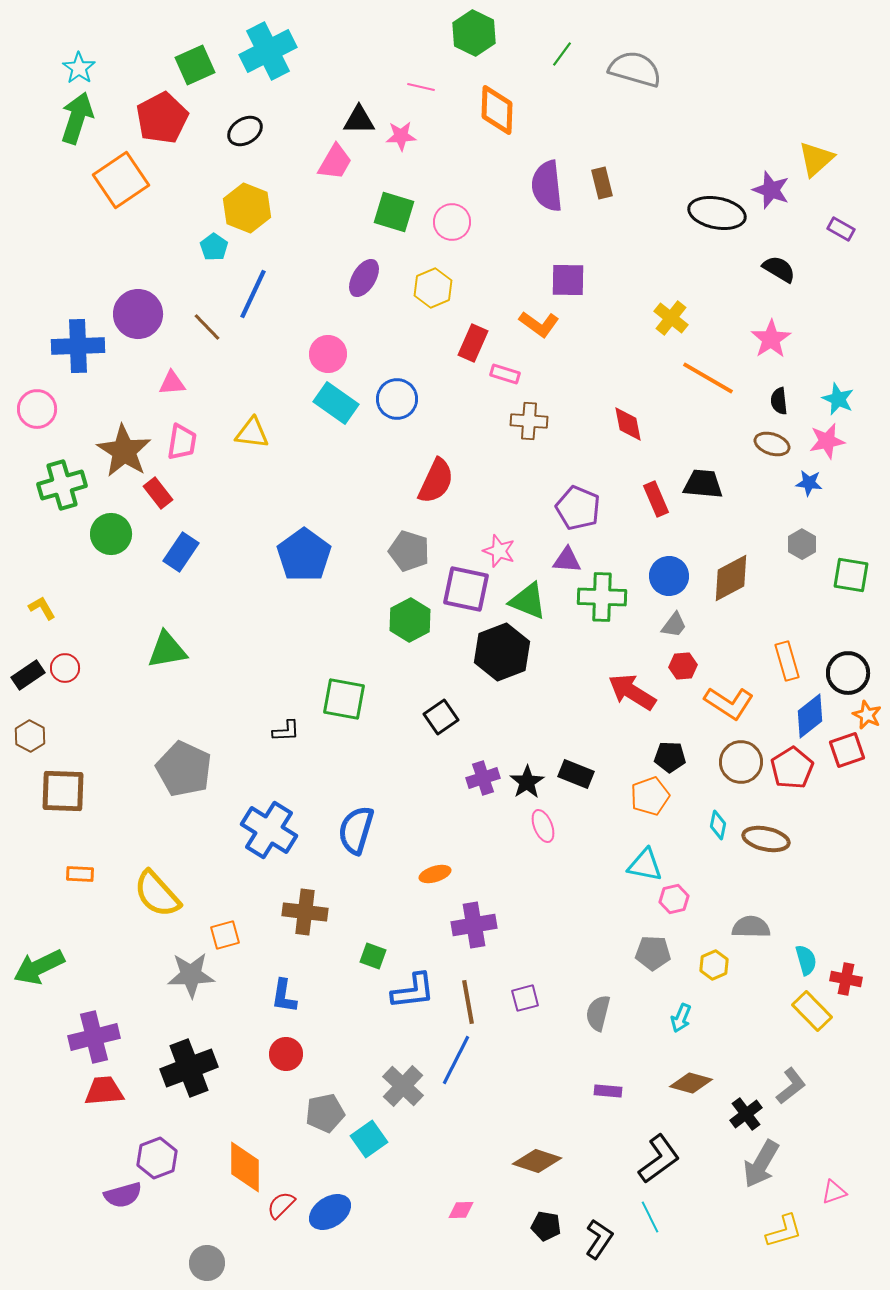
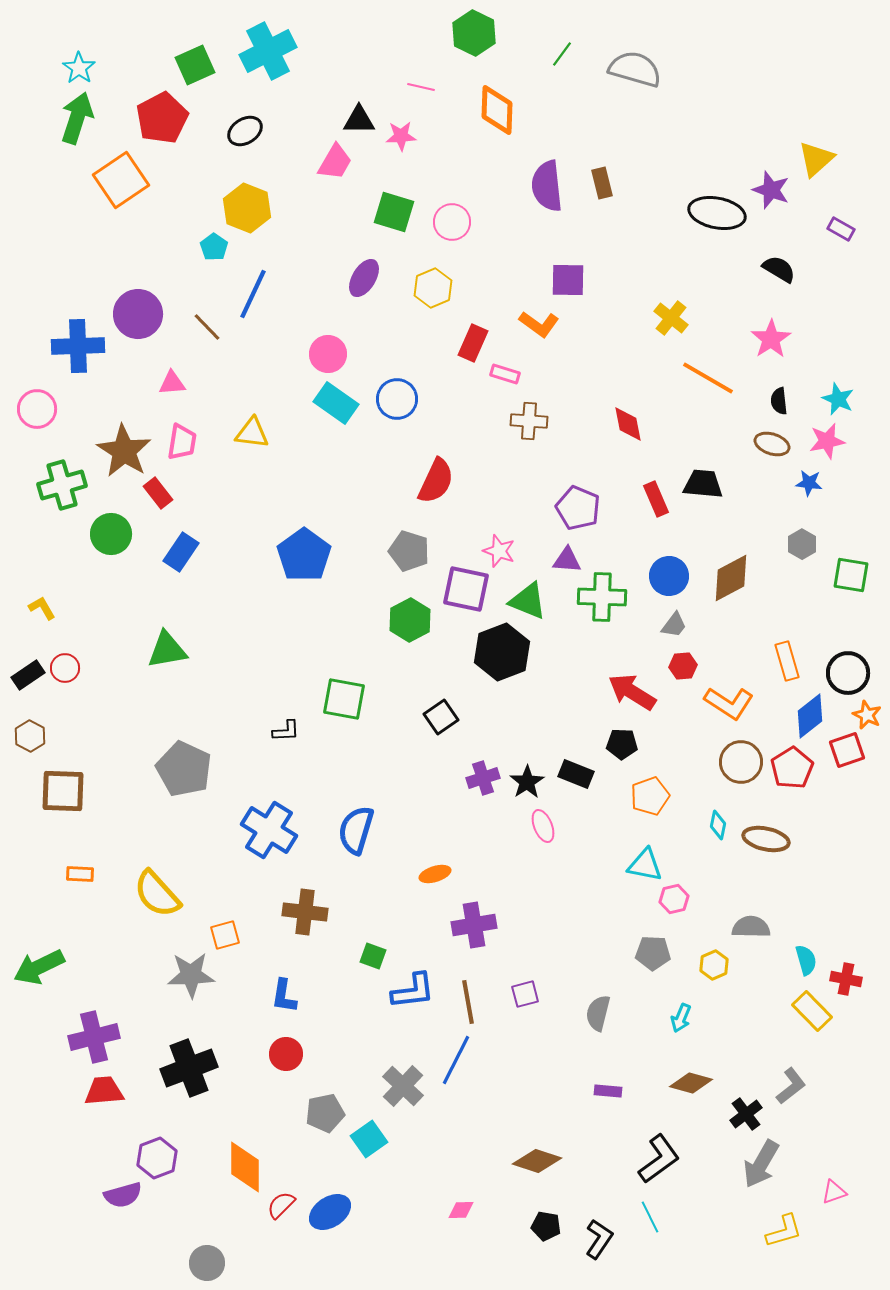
black pentagon at (670, 757): moved 48 px left, 13 px up
purple square at (525, 998): moved 4 px up
